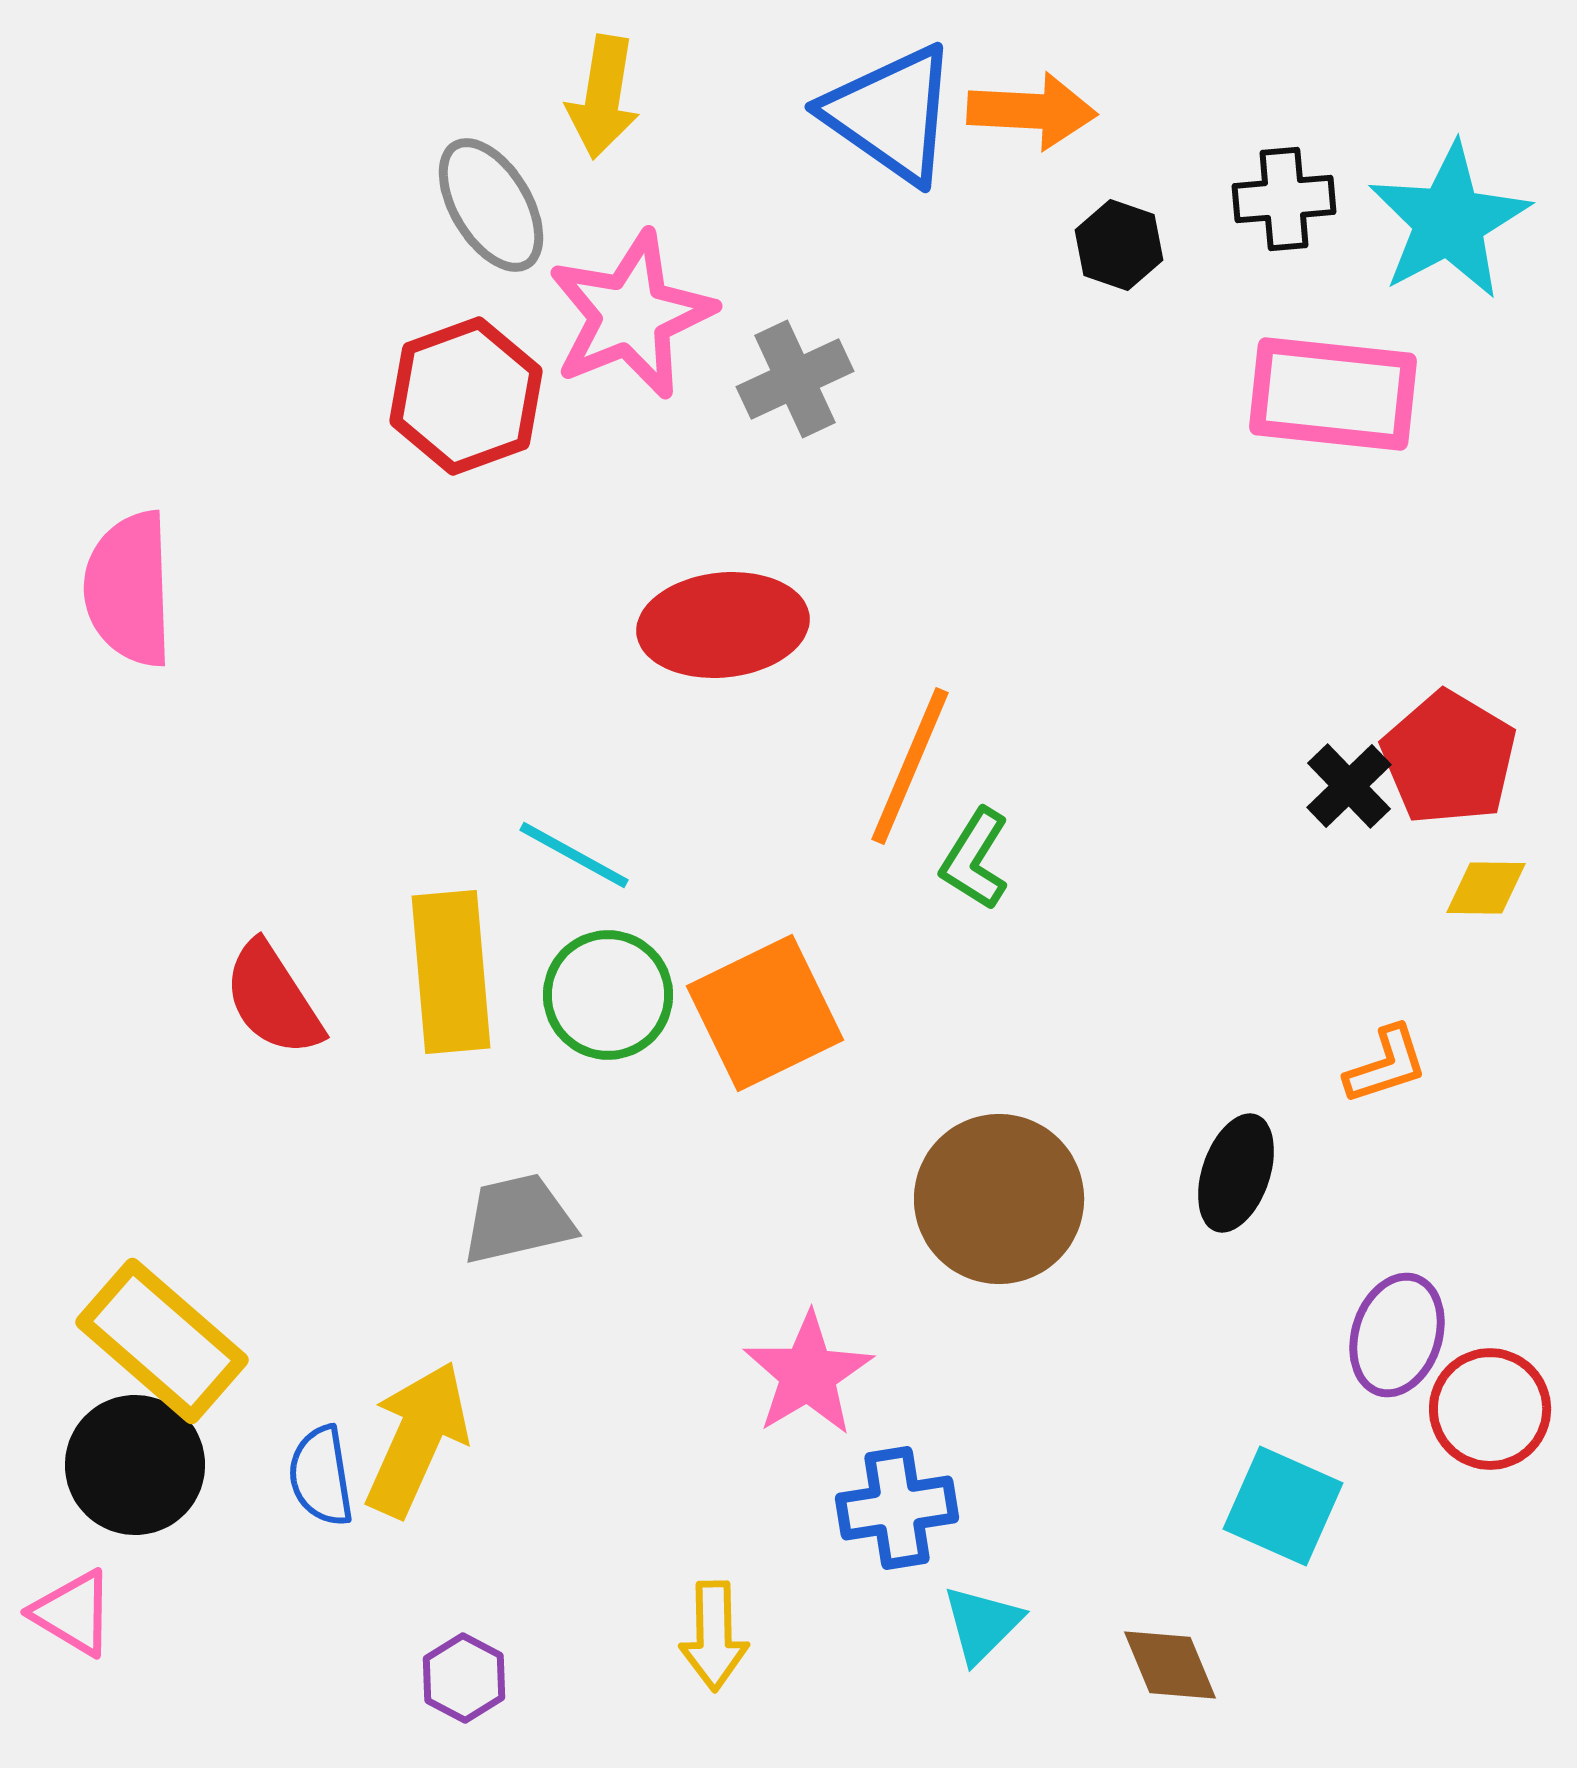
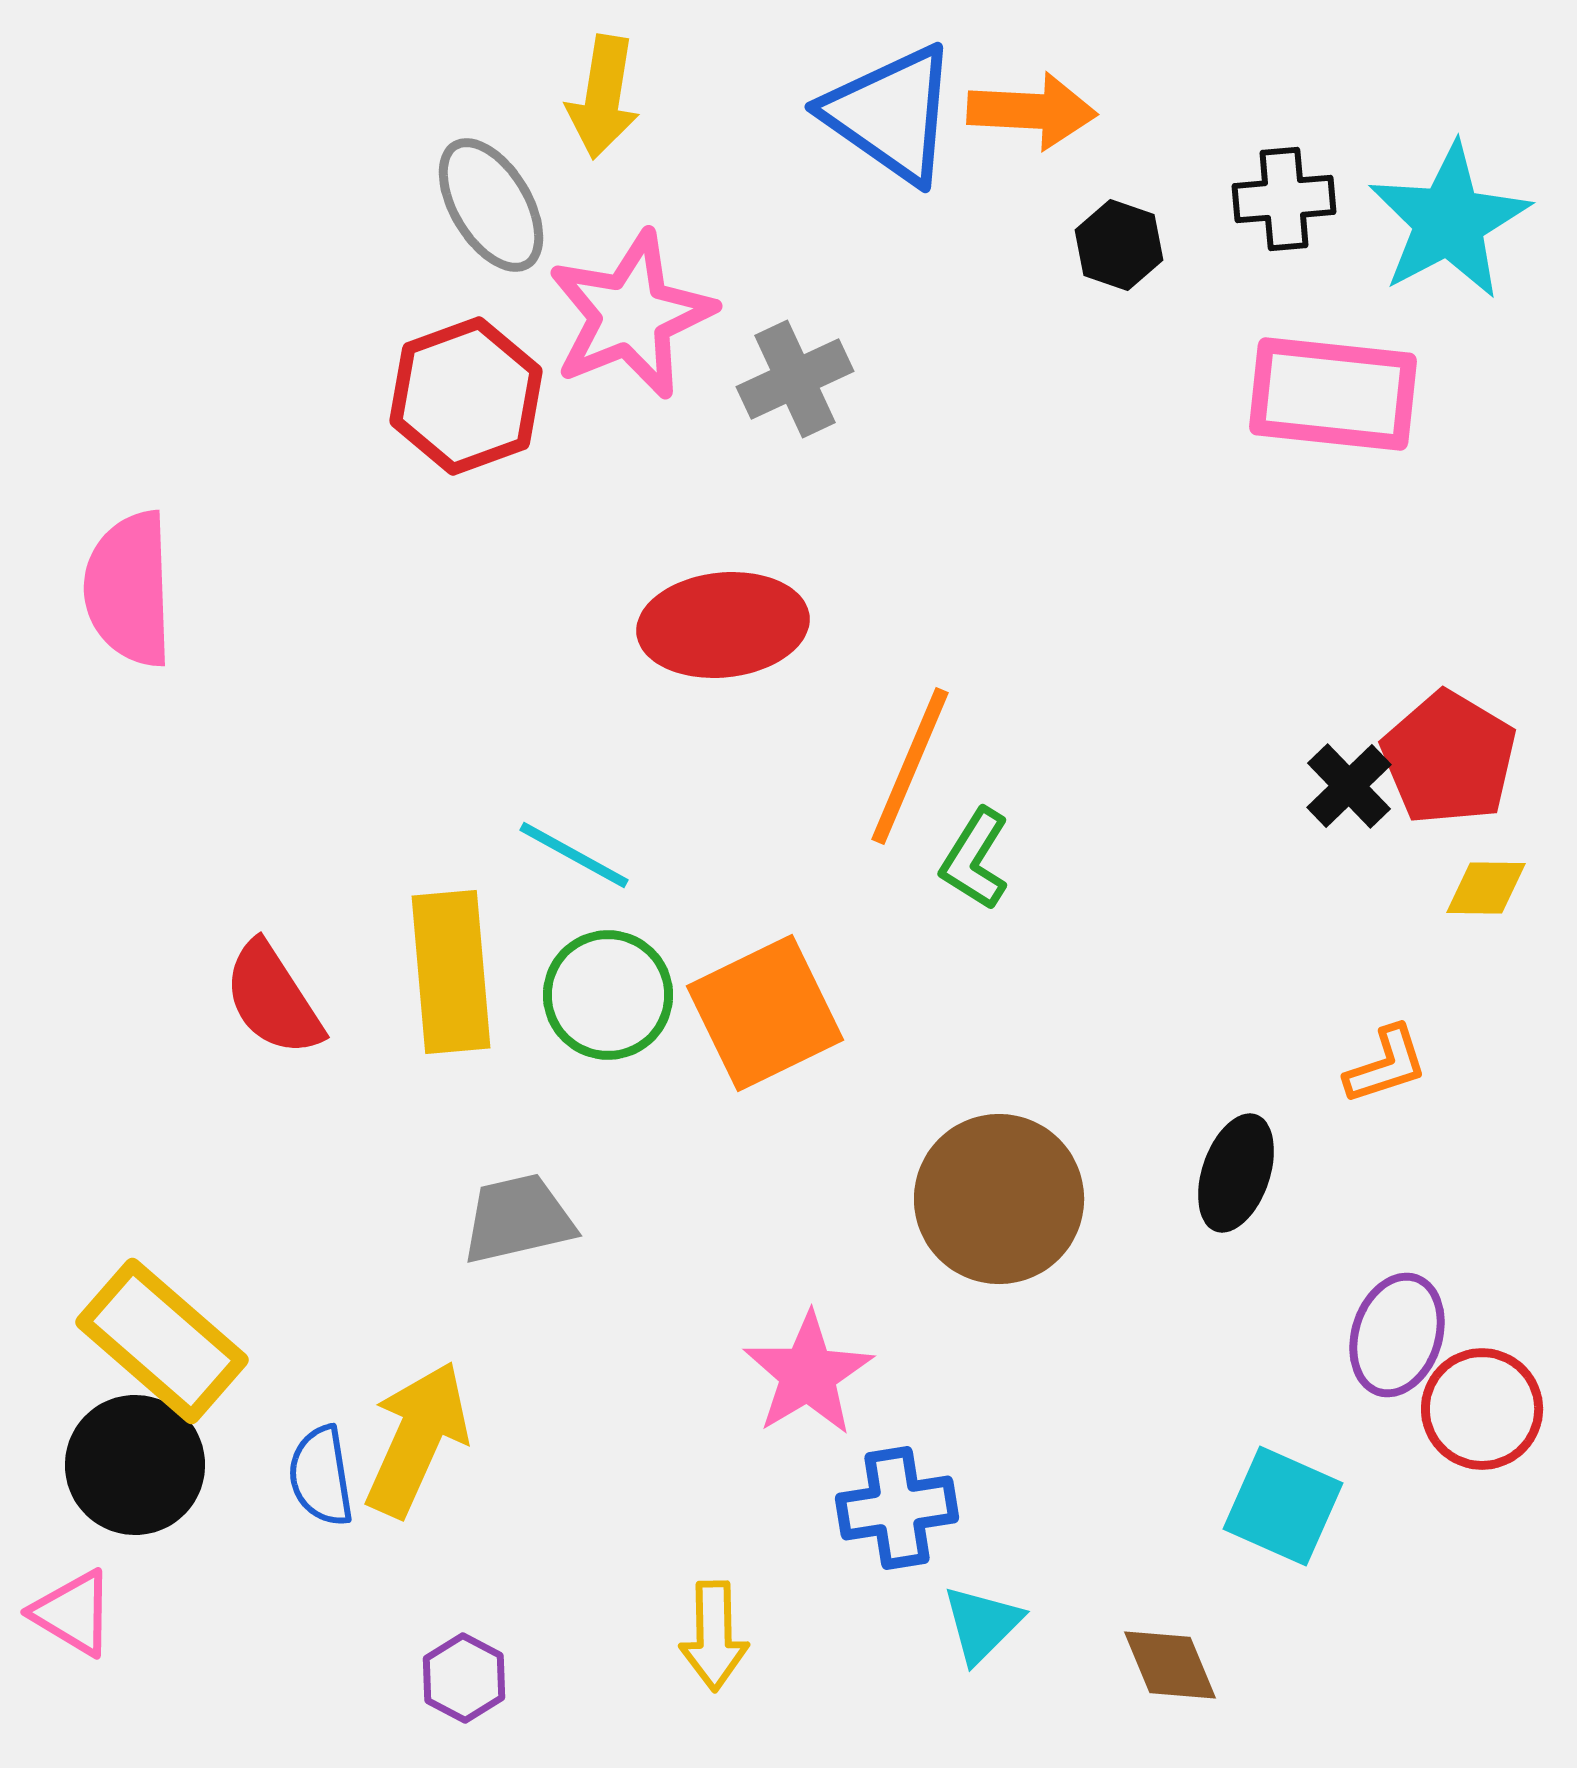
red circle at (1490, 1409): moved 8 px left
